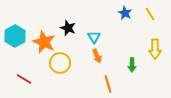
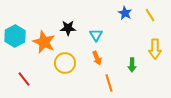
yellow line: moved 1 px down
black star: rotated 21 degrees counterclockwise
cyan triangle: moved 2 px right, 2 px up
orange arrow: moved 2 px down
yellow circle: moved 5 px right
red line: rotated 21 degrees clockwise
orange line: moved 1 px right, 1 px up
